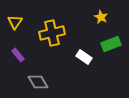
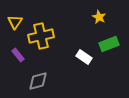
yellow star: moved 2 px left
yellow cross: moved 11 px left, 3 px down
green rectangle: moved 2 px left
gray diamond: moved 1 px up; rotated 75 degrees counterclockwise
